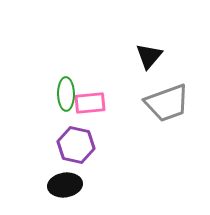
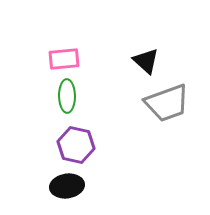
black triangle: moved 3 px left, 5 px down; rotated 28 degrees counterclockwise
green ellipse: moved 1 px right, 2 px down
pink rectangle: moved 26 px left, 44 px up
black ellipse: moved 2 px right, 1 px down
